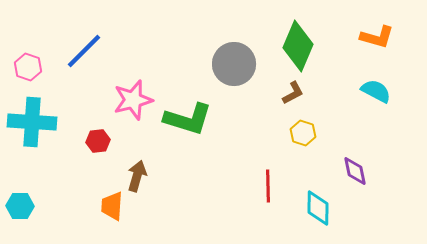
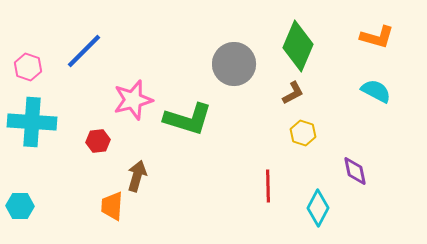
cyan diamond: rotated 27 degrees clockwise
